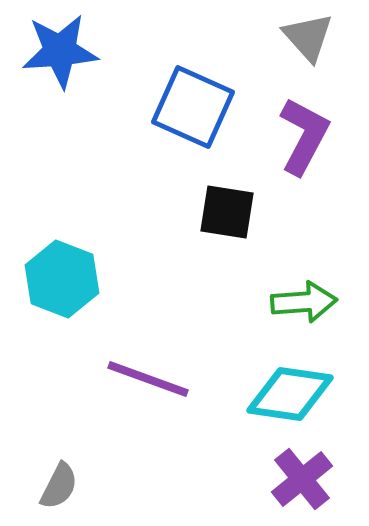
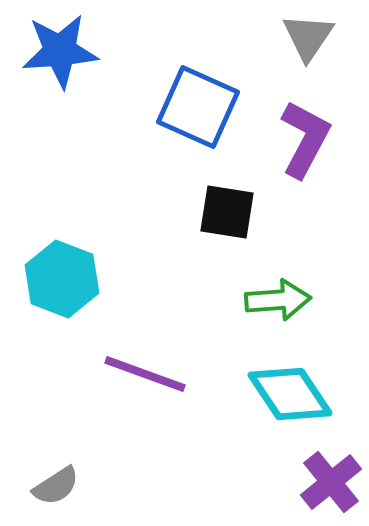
gray triangle: rotated 16 degrees clockwise
blue square: moved 5 px right
purple L-shape: moved 1 px right, 3 px down
green arrow: moved 26 px left, 2 px up
purple line: moved 3 px left, 5 px up
cyan diamond: rotated 48 degrees clockwise
purple cross: moved 29 px right, 3 px down
gray semicircle: moved 3 px left; rotated 30 degrees clockwise
